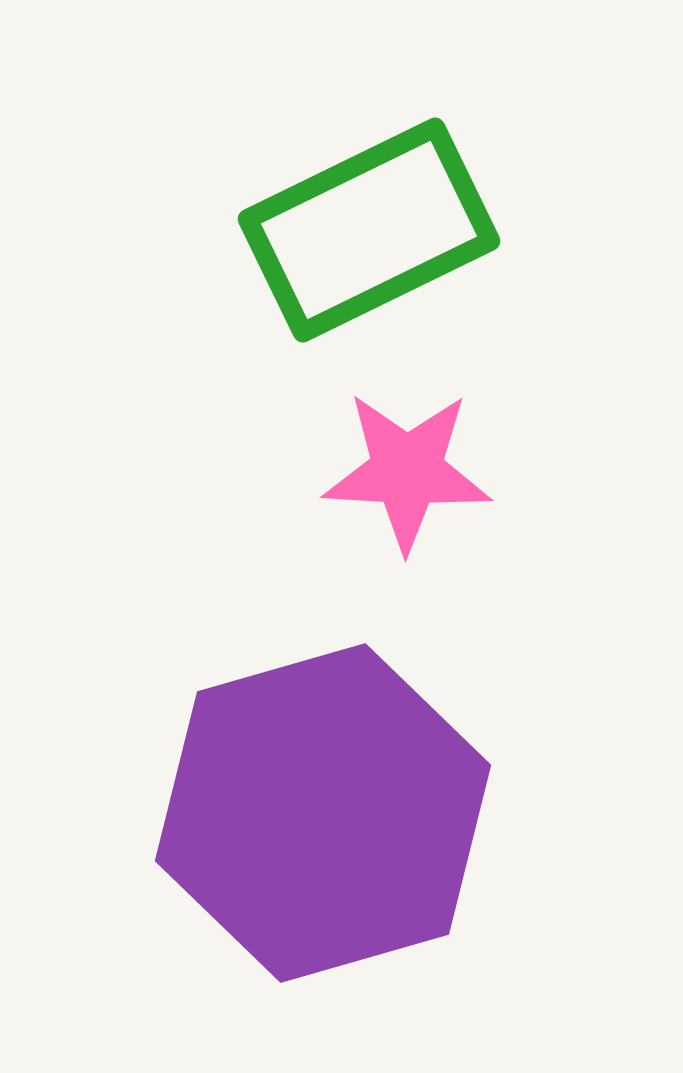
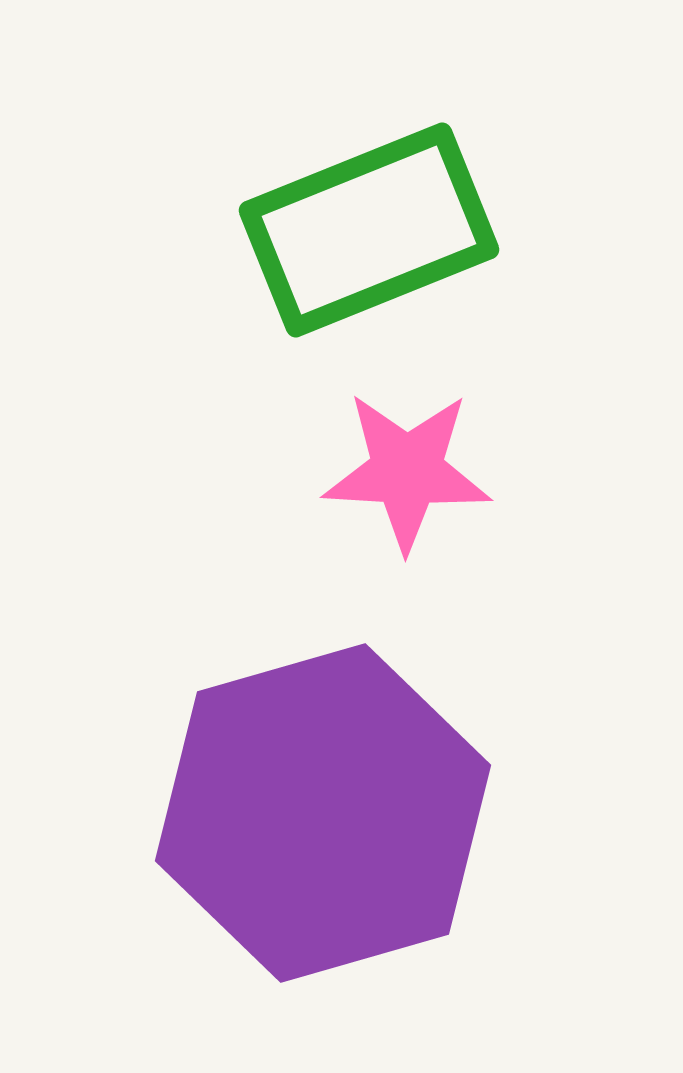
green rectangle: rotated 4 degrees clockwise
